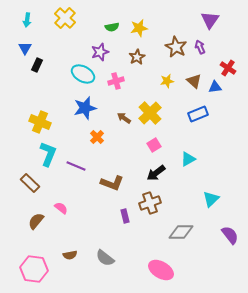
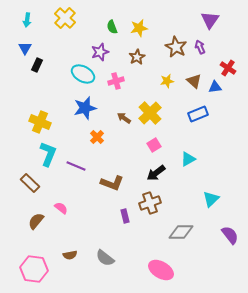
green semicircle at (112, 27): rotated 80 degrees clockwise
